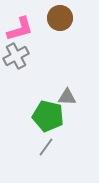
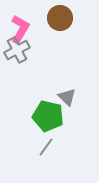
pink L-shape: rotated 44 degrees counterclockwise
gray cross: moved 1 px right, 6 px up
gray triangle: rotated 42 degrees clockwise
